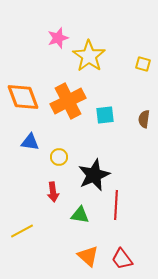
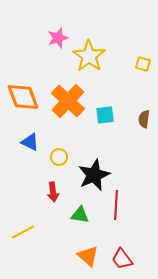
orange cross: rotated 20 degrees counterclockwise
blue triangle: rotated 18 degrees clockwise
yellow line: moved 1 px right, 1 px down
